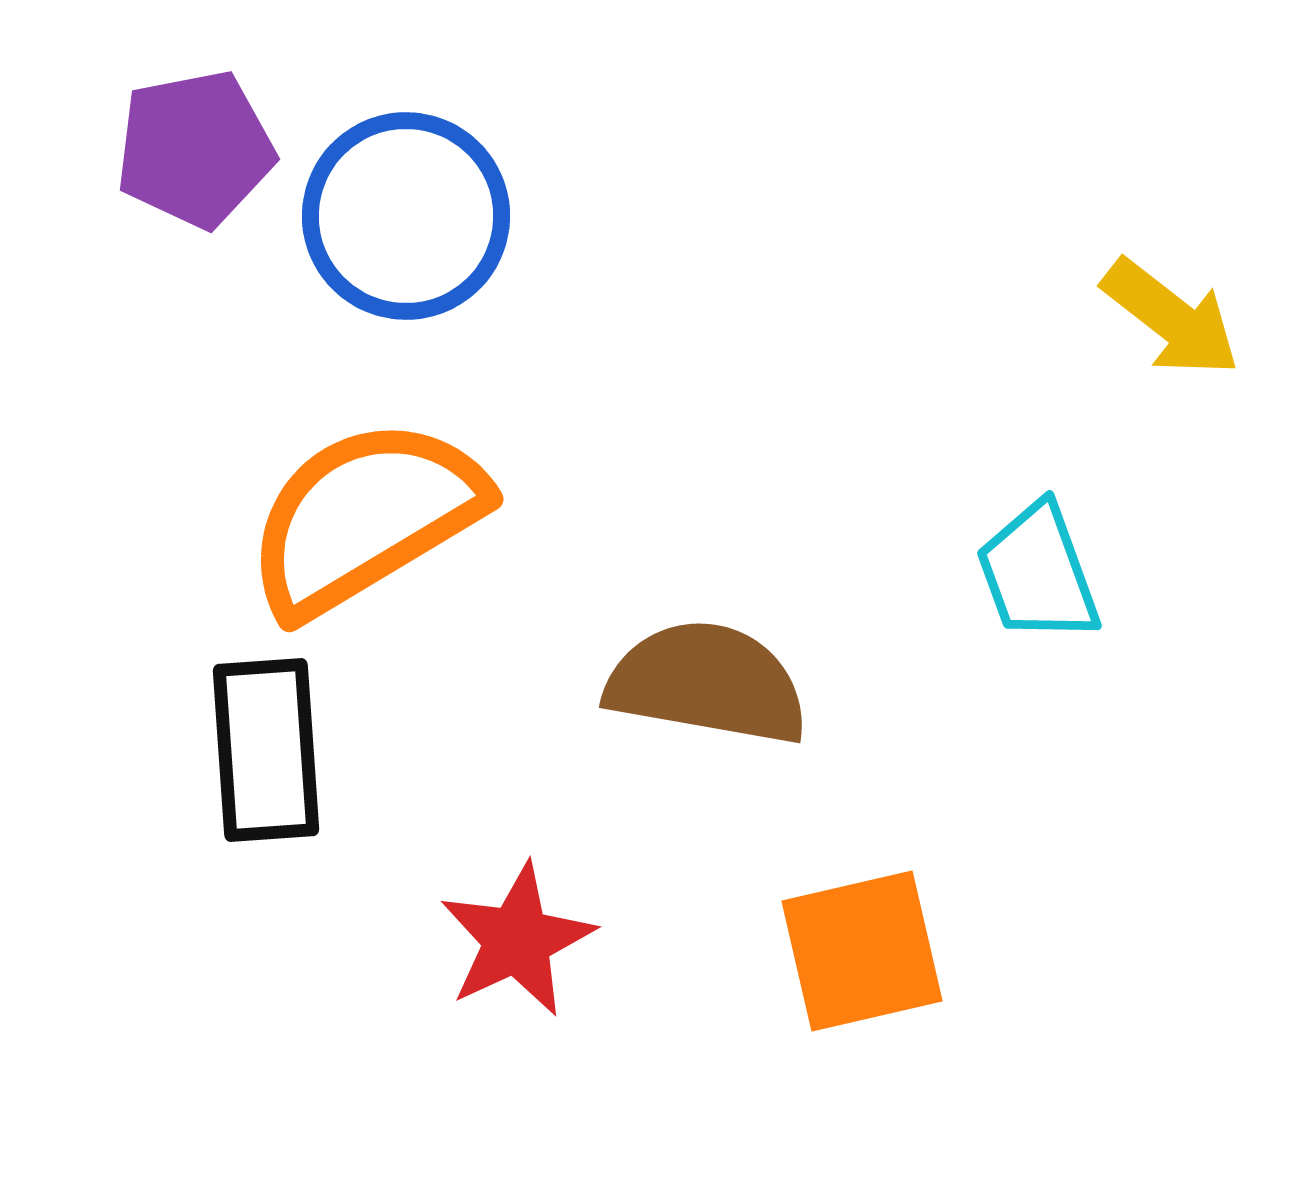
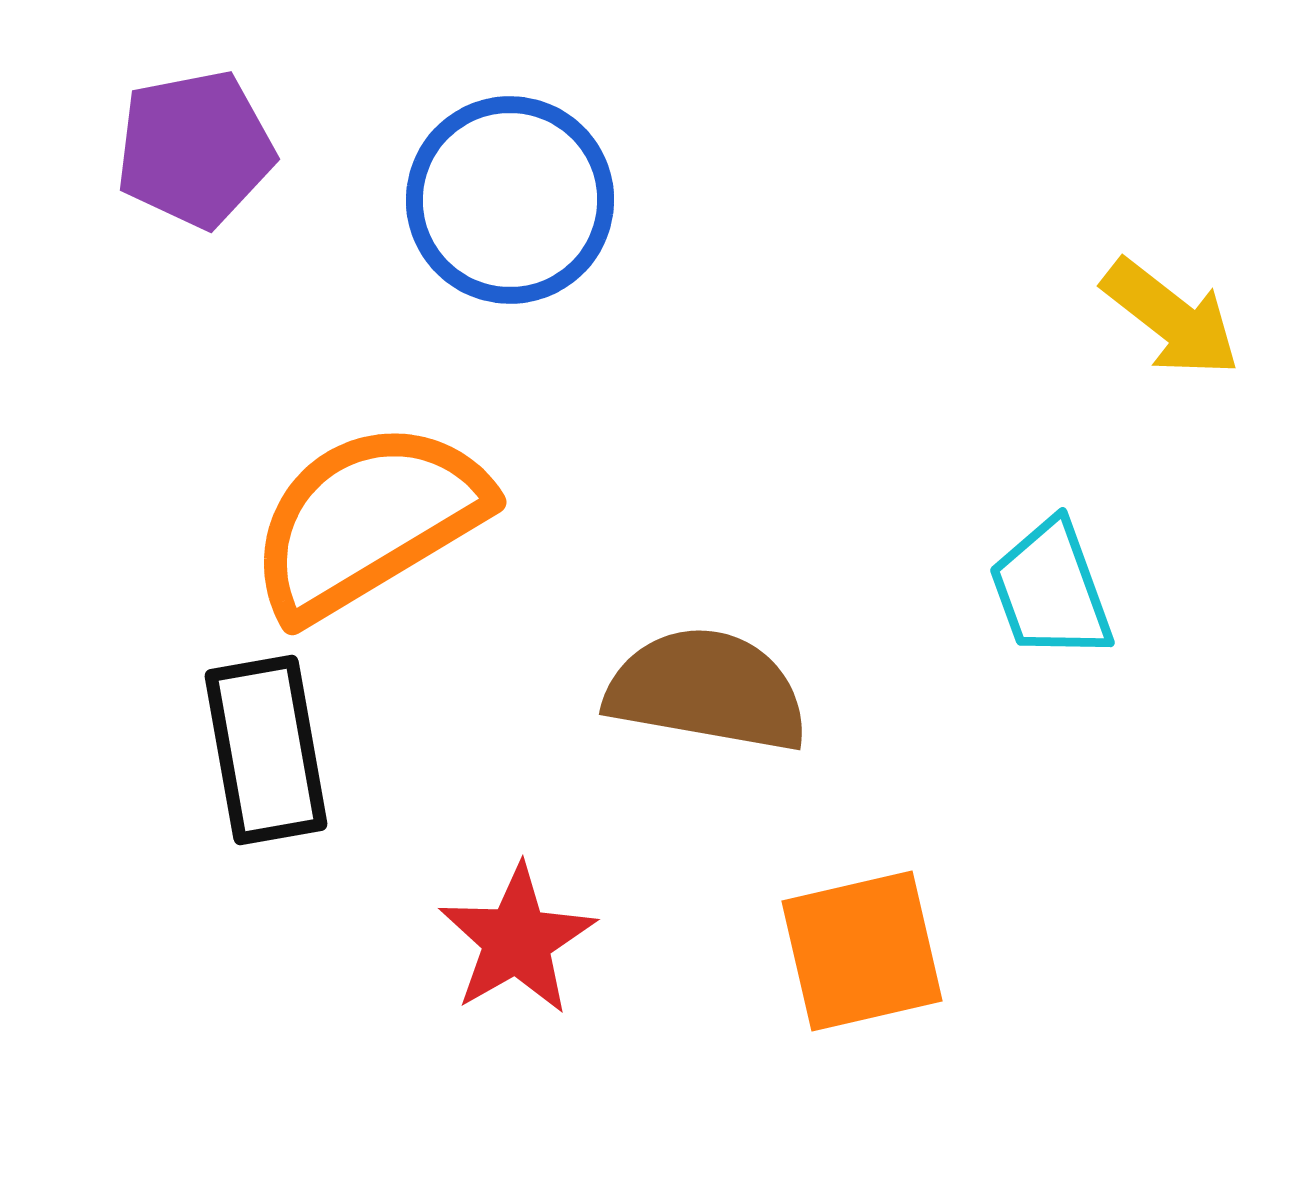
blue circle: moved 104 px right, 16 px up
orange semicircle: moved 3 px right, 3 px down
cyan trapezoid: moved 13 px right, 17 px down
brown semicircle: moved 7 px down
black rectangle: rotated 6 degrees counterclockwise
red star: rotated 5 degrees counterclockwise
